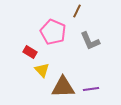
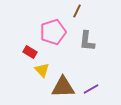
pink pentagon: rotated 30 degrees clockwise
gray L-shape: moved 3 px left; rotated 30 degrees clockwise
purple line: rotated 21 degrees counterclockwise
